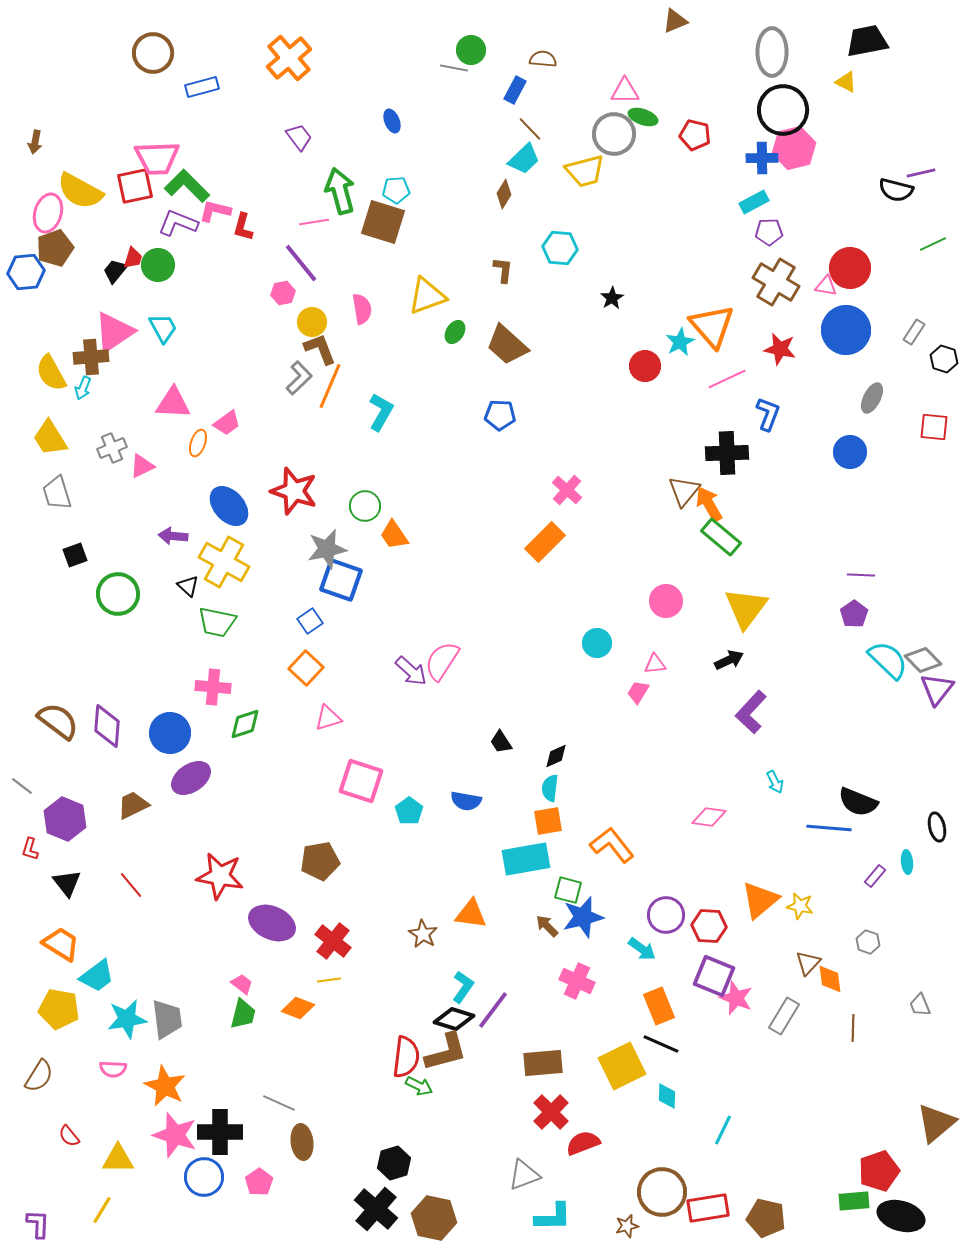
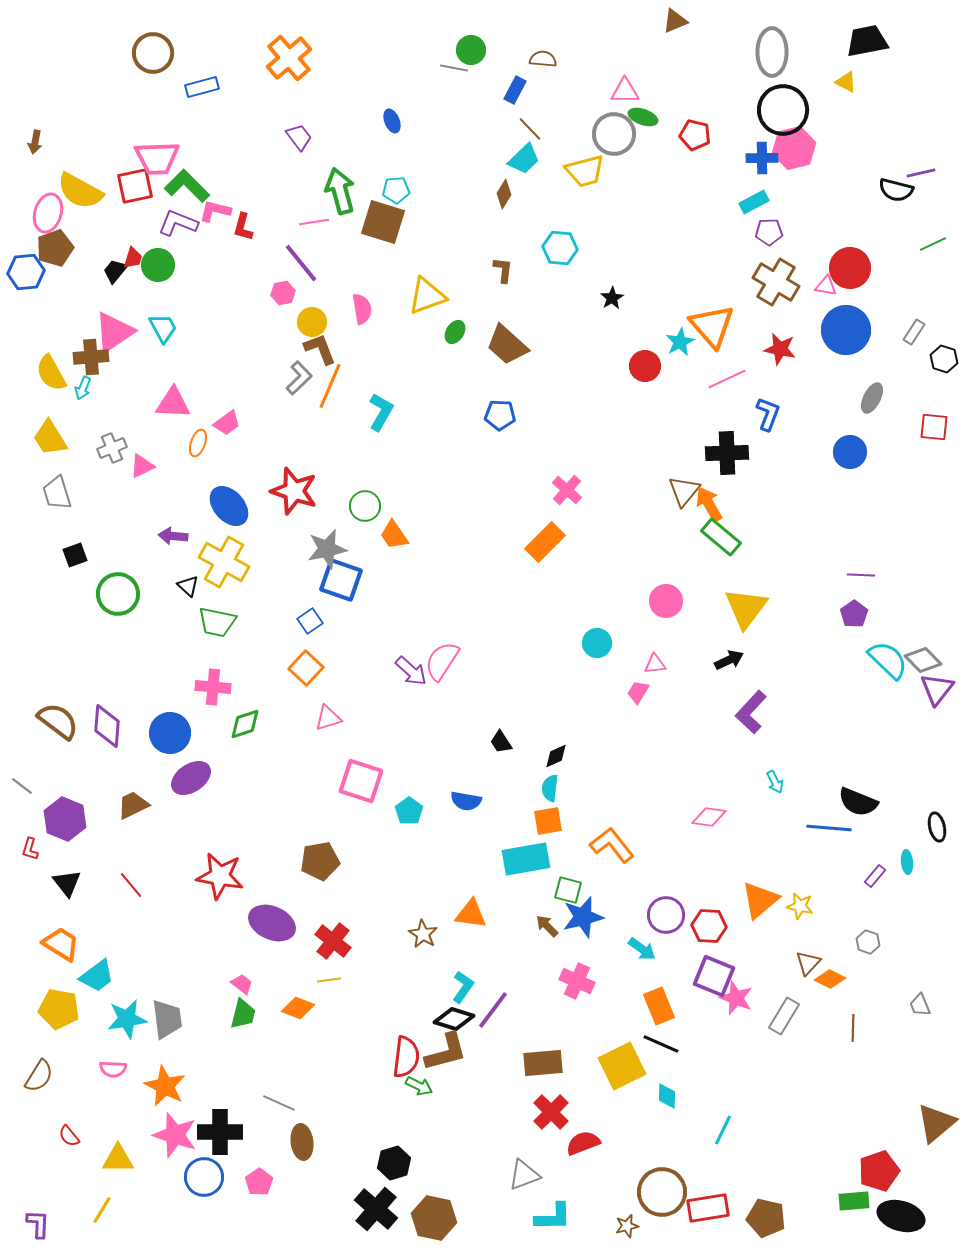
orange diamond at (830, 979): rotated 56 degrees counterclockwise
